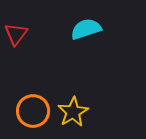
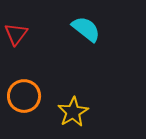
cyan semicircle: rotated 56 degrees clockwise
orange circle: moved 9 px left, 15 px up
